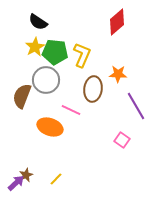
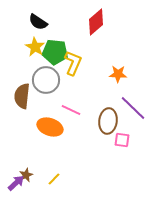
red diamond: moved 21 px left
yellow star: rotated 12 degrees counterclockwise
yellow L-shape: moved 9 px left, 8 px down
brown ellipse: moved 15 px right, 32 px down
brown semicircle: rotated 15 degrees counterclockwise
purple line: moved 3 px left, 2 px down; rotated 16 degrees counterclockwise
pink square: rotated 28 degrees counterclockwise
yellow line: moved 2 px left
